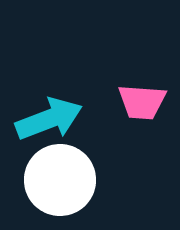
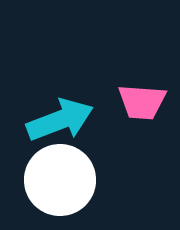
cyan arrow: moved 11 px right, 1 px down
